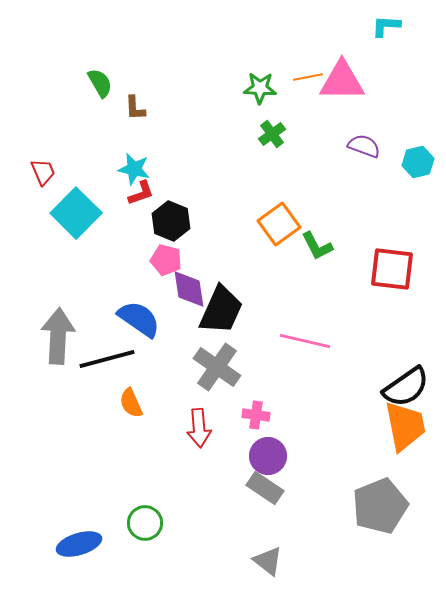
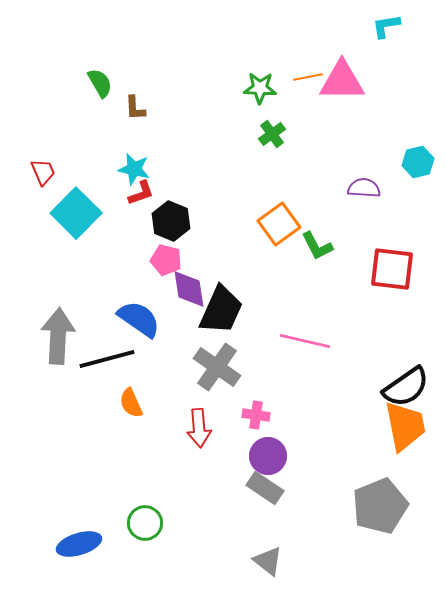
cyan L-shape: rotated 12 degrees counterclockwise
purple semicircle: moved 42 px down; rotated 16 degrees counterclockwise
